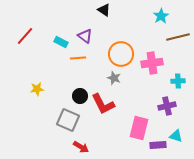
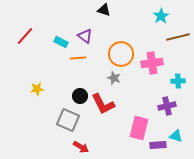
black triangle: rotated 16 degrees counterclockwise
